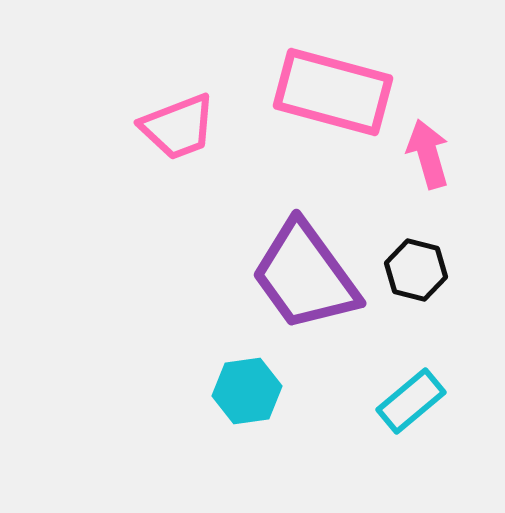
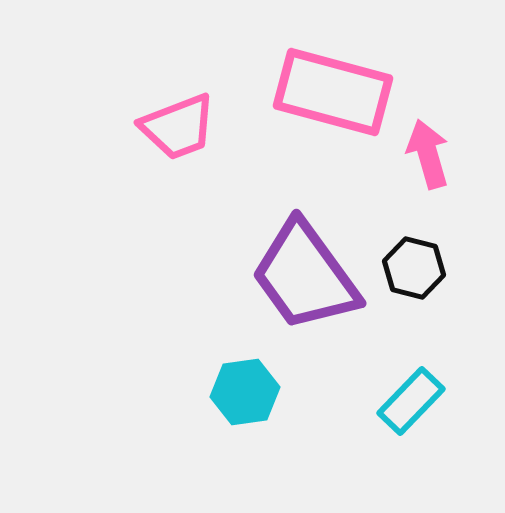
black hexagon: moved 2 px left, 2 px up
cyan hexagon: moved 2 px left, 1 px down
cyan rectangle: rotated 6 degrees counterclockwise
